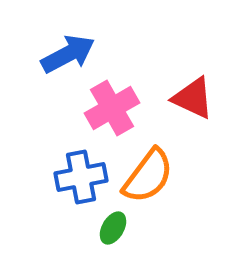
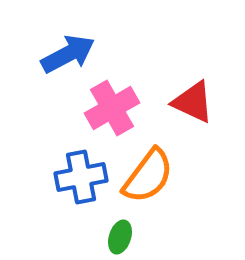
red triangle: moved 4 px down
green ellipse: moved 7 px right, 9 px down; rotated 12 degrees counterclockwise
